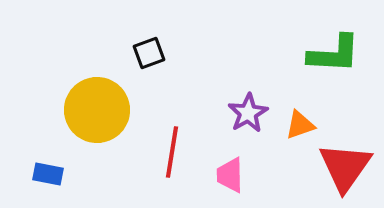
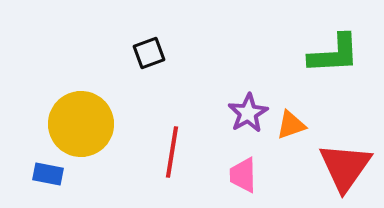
green L-shape: rotated 6 degrees counterclockwise
yellow circle: moved 16 px left, 14 px down
orange triangle: moved 9 px left
pink trapezoid: moved 13 px right
